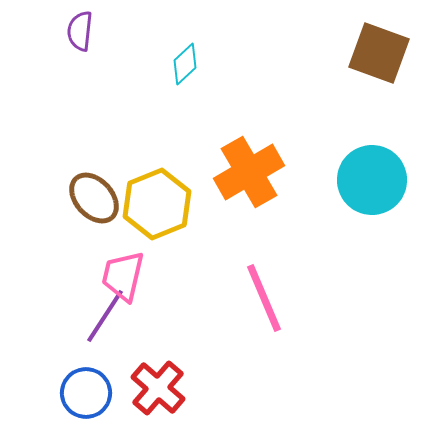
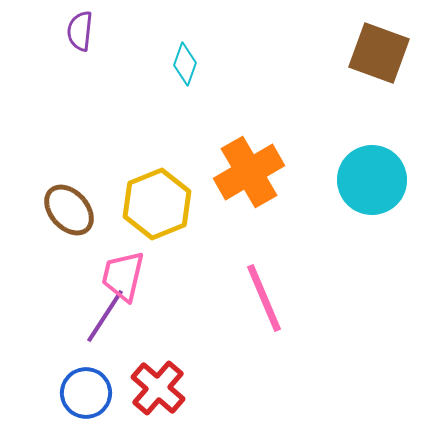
cyan diamond: rotated 27 degrees counterclockwise
brown ellipse: moved 25 px left, 12 px down
